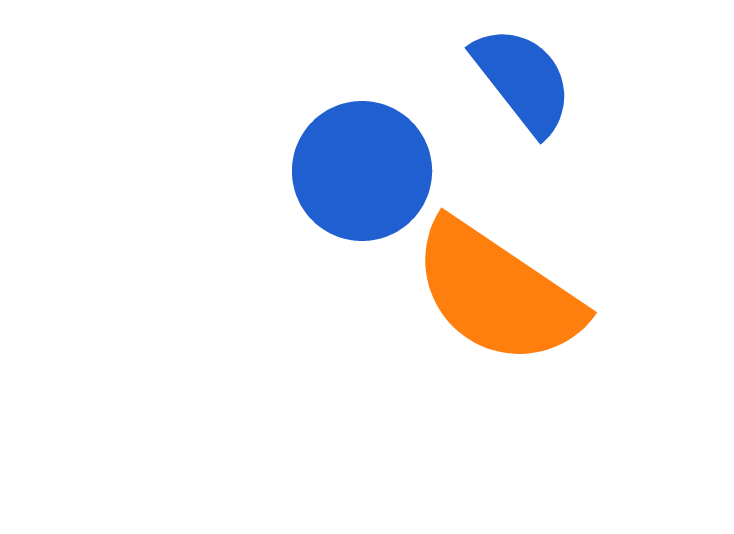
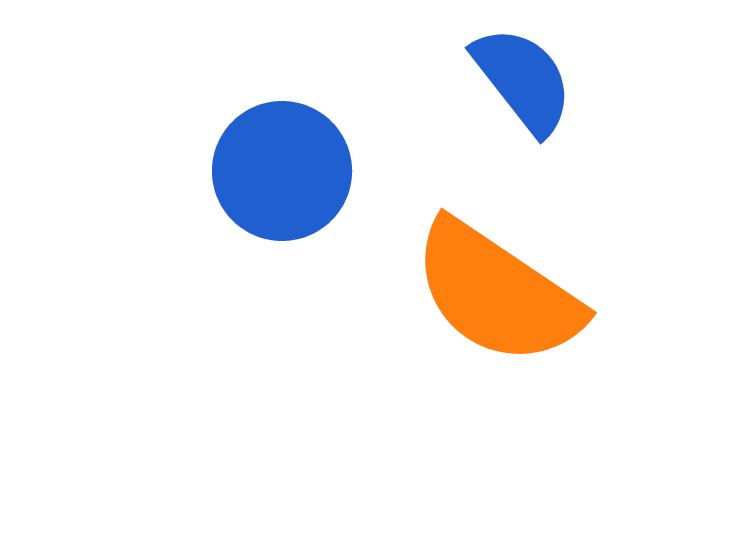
blue circle: moved 80 px left
